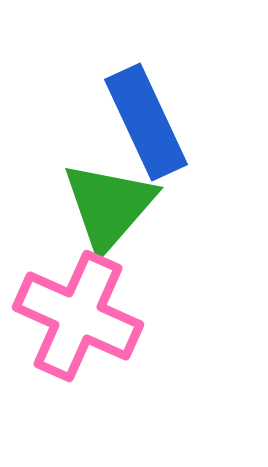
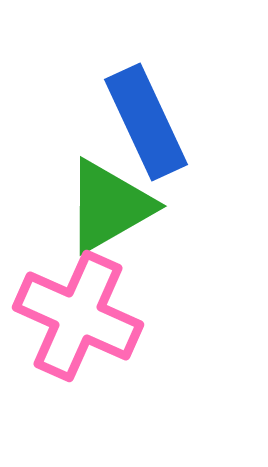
green triangle: rotated 19 degrees clockwise
